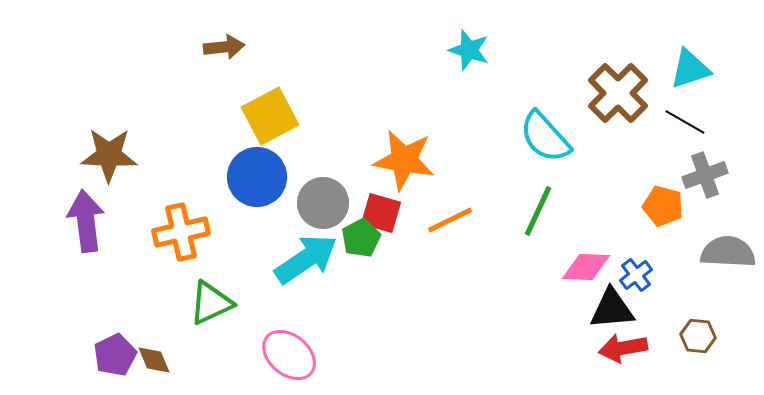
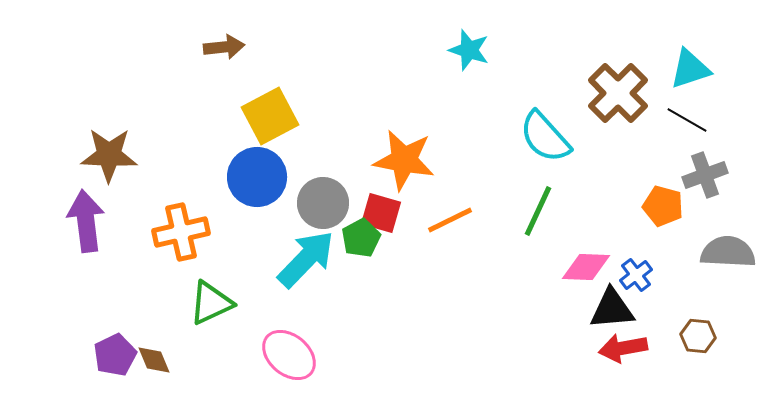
black line: moved 2 px right, 2 px up
cyan arrow: rotated 12 degrees counterclockwise
